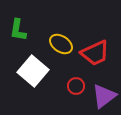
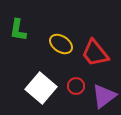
red trapezoid: rotated 76 degrees clockwise
white square: moved 8 px right, 17 px down
